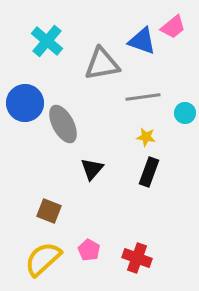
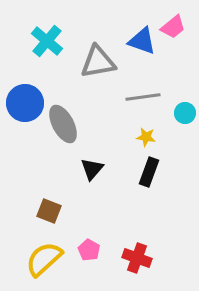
gray triangle: moved 4 px left, 2 px up
yellow semicircle: moved 1 px right
